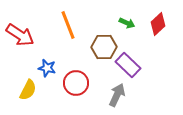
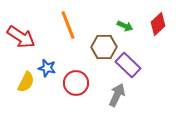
green arrow: moved 2 px left, 3 px down
red arrow: moved 1 px right, 2 px down
yellow semicircle: moved 2 px left, 8 px up
